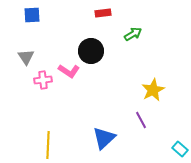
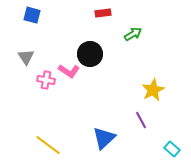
blue square: rotated 18 degrees clockwise
black circle: moved 1 px left, 3 px down
pink cross: moved 3 px right; rotated 18 degrees clockwise
yellow line: rotated 56 degrees counterclockwise
cyan rectangle: moved 8 px left
